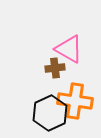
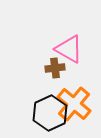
orange cross: moved 1 px left, 3 px down; rotated 32 degrees clockwise
